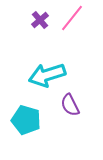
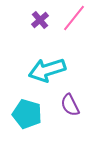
pink line: moved 2 px right
cyan arrow: moved 5 px up
cyan pentagon: moved 1 px right, 6 px up
